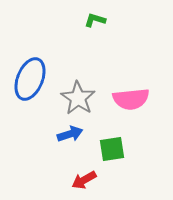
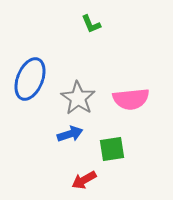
green L-shape: moved 4 px left, 4 px down; rotated 130 degrees counterclockwise
